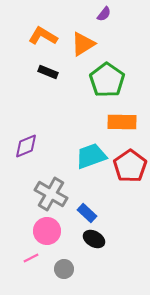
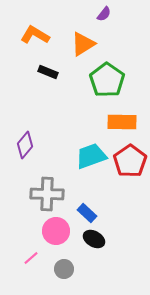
orange L-shape: moved 8 px left, 1 px up
purple diamond: moved 1 px left, 1 px up; rotated 28 degrees counterclockwise
red pentagon: moved 5 px up
gray cross: moved 4 px left; rotated 28 degrees counterclockwise
pink circle: moved 9 px right
pink line: rotated 14 degrees counterclockwise
